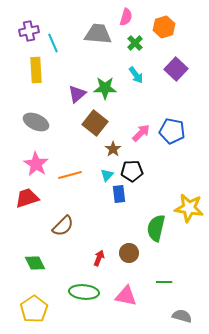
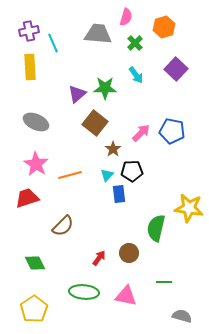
yellow rectangle: moved 6 px left, 3 px up
red arrow: rotated 14 degrees clockwise
